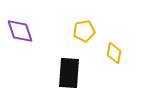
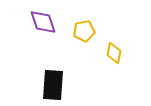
purple diamond: moved 23 px right, 9 px up
black rectangle: moved 16 px left, 12 px down
